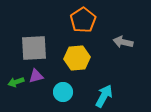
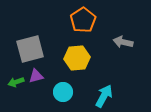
gray square: moved 4 px left, 1 px down; rotated 12 degrees counterclockwise
